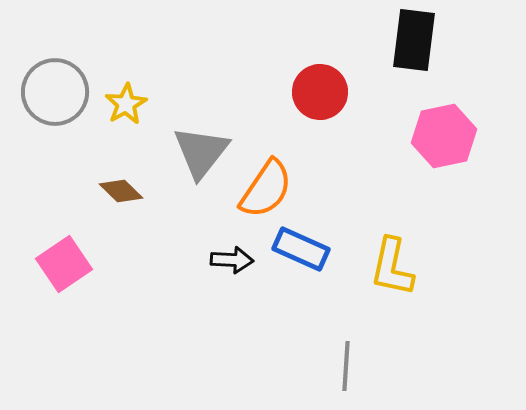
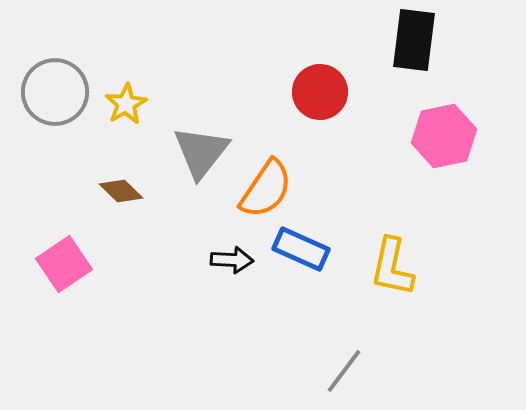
gray line: moved 2 px left, 5 px down; rotated 33 degrees clockwise
